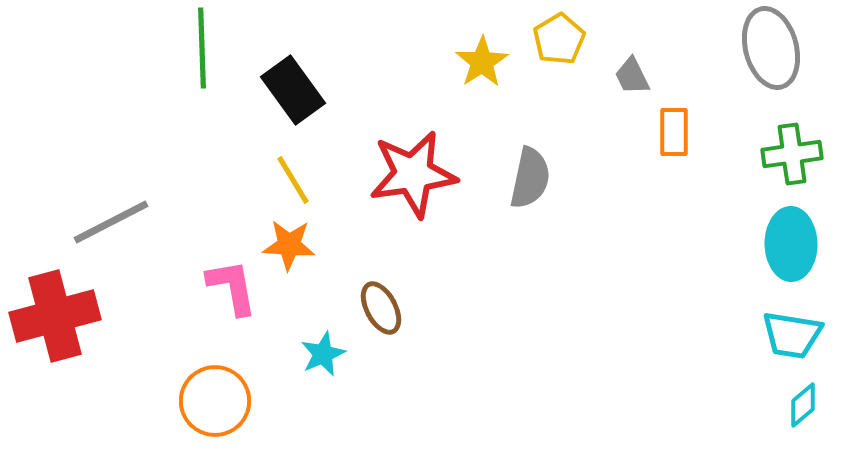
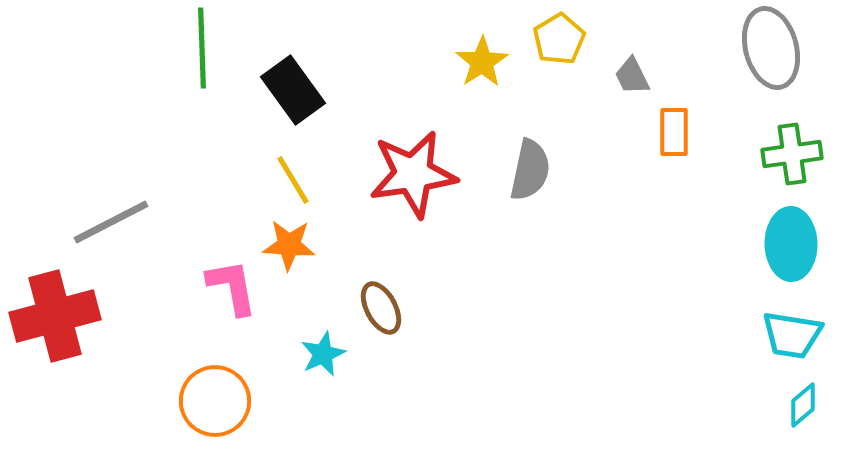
gray semicircle: moved 8 px up
